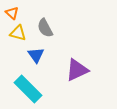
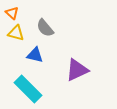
gray semicircle: rotated 12 degrees counterclockwise
yellow triangle: moved 2 px left
blue triangle: moved 1 px left; rotated 42 degrees counterclockwise
